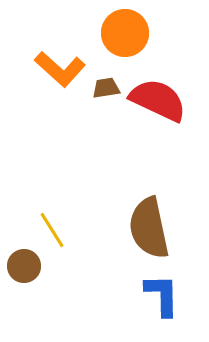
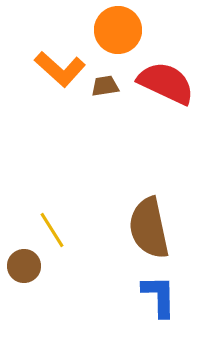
orange circle: moved 7 px left, 3 px up
brown trapezoid: moved 1 px left, 2 px up
red semicircle: moved 8 px right, 17 px up
blue L-shape: moved 3 px left, 1 px down
